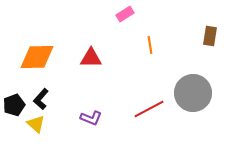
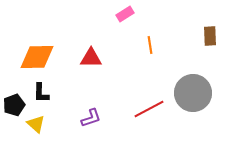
brown rectangle: rotated 12 degrees counterclockwise
black L-shape: moved 6 px up; rotated 40 degrees counterclockwise
purple L-shape: rotated 40 degrees counterclockwise
